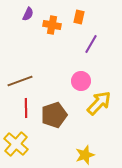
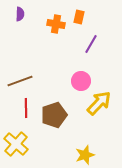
purple semicircle: moved 8 px left; rotated 24 degrees counterclockwise
orange cross: moved 4 px right, 1 px up
